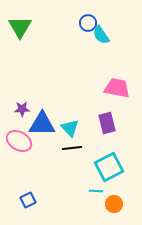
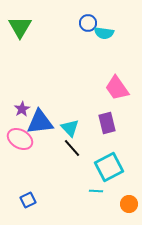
cyan semicircle: moved 3 px right, 2 px up; rotated 48 degrees counterclockwise
pink trapezoid: rotated 136 degrees counterclockwise
purple star: rotated 28 degrees counterclockwise
blue triangle: moved 2 px left, 2 px up; rotated 8 degrees counterclockwise
pink ellipse: moved 1 px right, 2 px up
black line: rotated 54 degrees clockwise
orange circle: moved 15 px right
